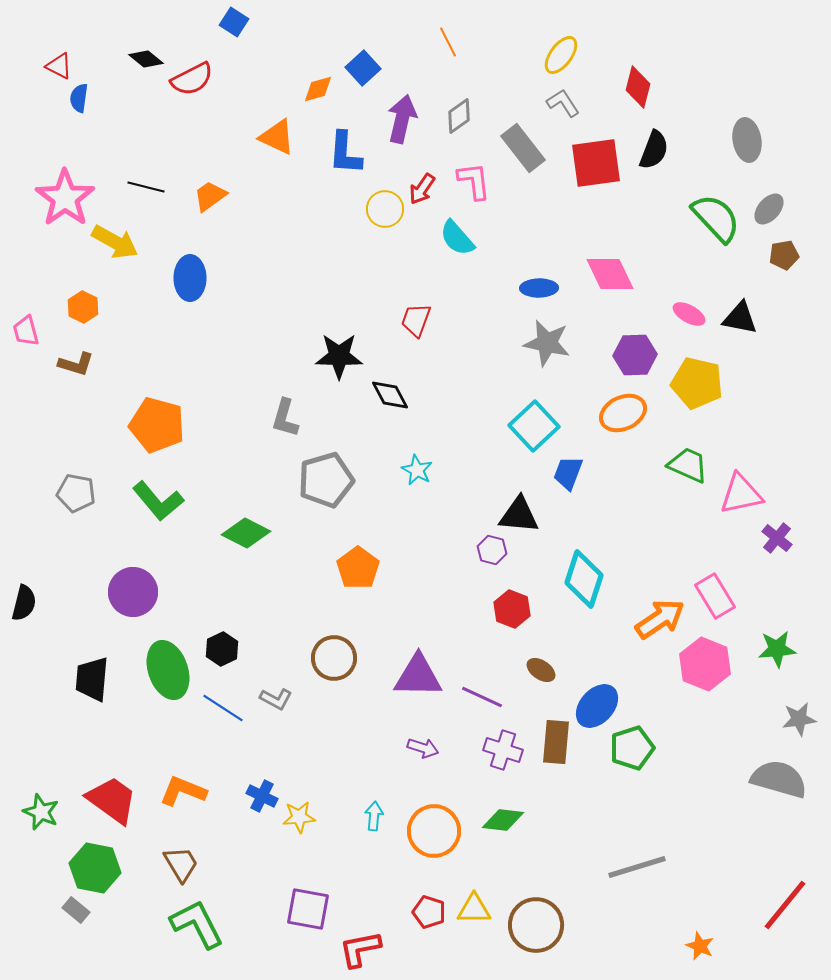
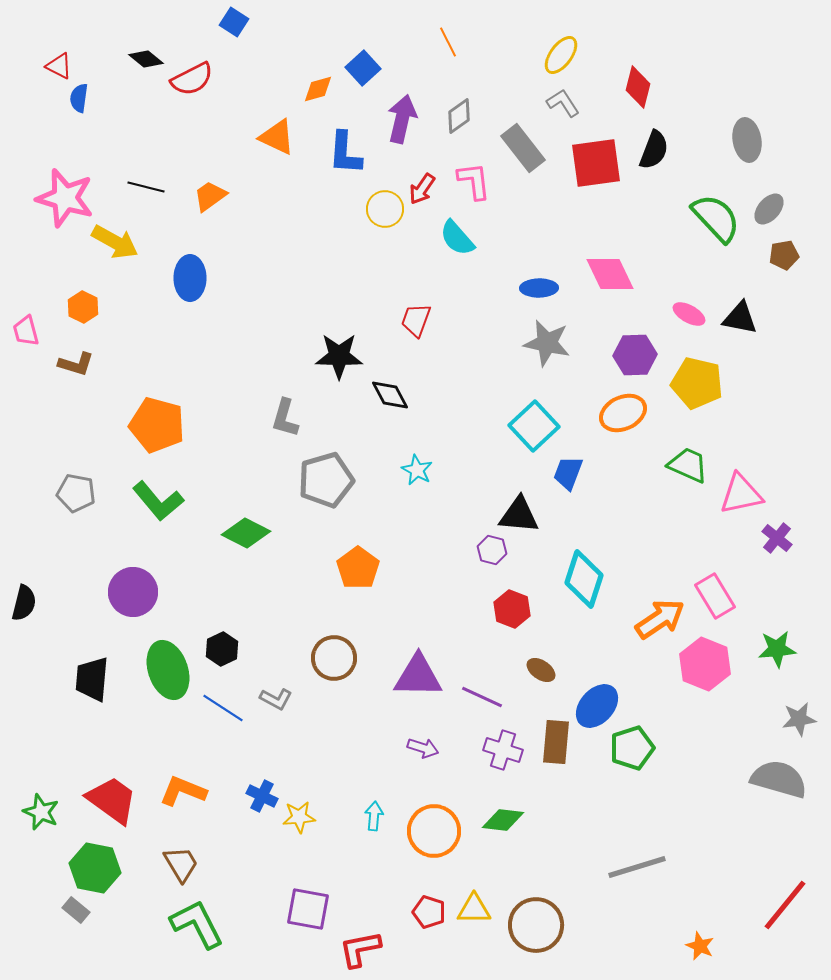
pink star at (65, 198): rotated 20 degrees counterclockwise
